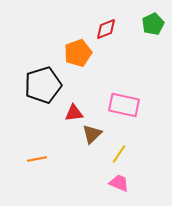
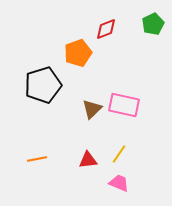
red triangle: moved 14 px right, 47 px down
brown triangle: moved 25 px up
